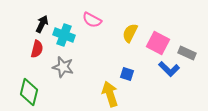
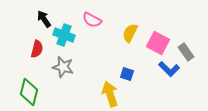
black arrow: moved 2 px right, 5 px up; rotated 60 degrees counterclockwise
gray rectangle: moved 1 px left, 1 px up; rotated 30 degrees clockwise
